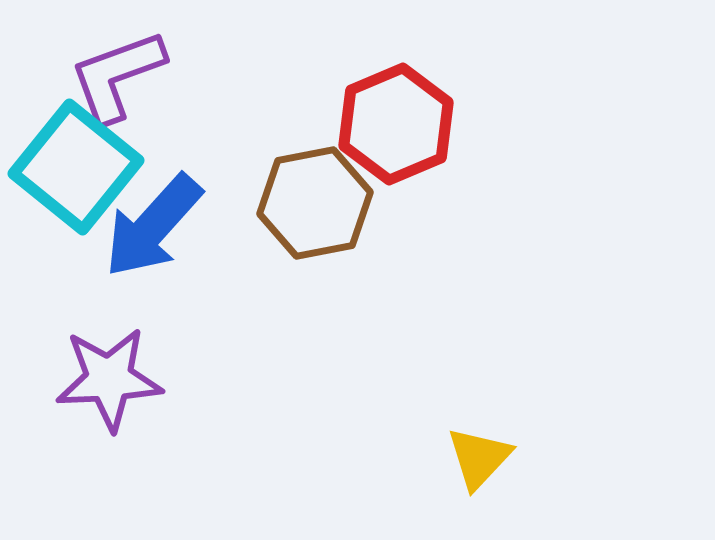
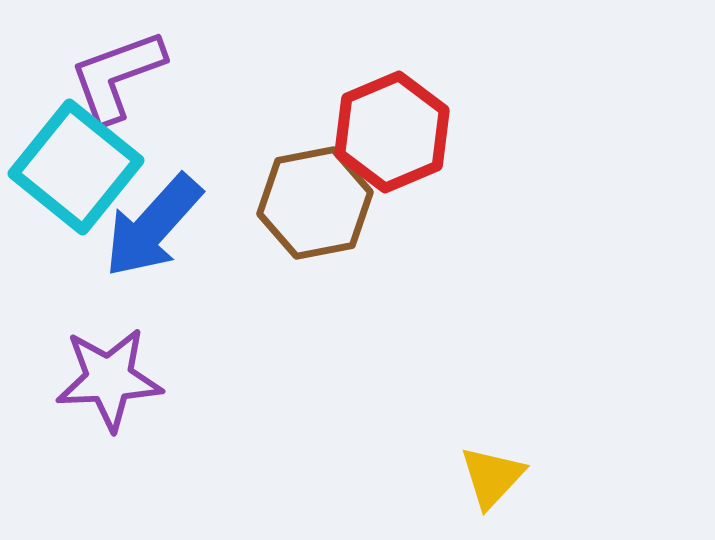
red hexagon: moved 4 px left, 8 px down
yellow triangle: moved 13 px right, 19 px down
